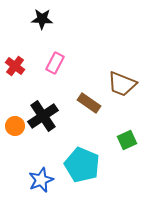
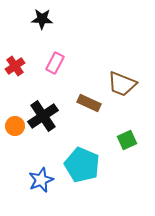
red cross: rotated 18 degrees clockwise
brown rectangle: rotated 10 degrees counterclockwise
